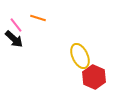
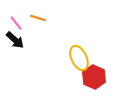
pink line: moved 2 px up
black arrow: moved 1 px right, 1 px down
yellow ellipse: moved 1 px left, 2 px down
